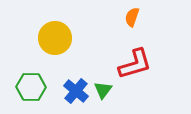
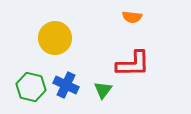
orange semicircle: rotated 102 degrees counterclockwise
red L-shape: moved 2 px left; rotated 15 degrees clockwise
green hexagon: rotated 12 degrees clockwise
blue cross: moved 10 px left, 6 px up; rotated 15 degrees counterclockwise
